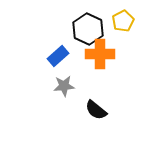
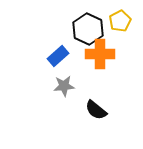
yellow pentagon: moved 3 px left
